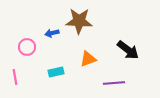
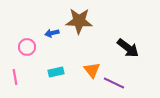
black arrow: moved 2 px up
orange triangle: moved 4 px right, 11 px down; rotated 48 degrees counterclockwise
purple line: rotated 30 degrees clockwise
